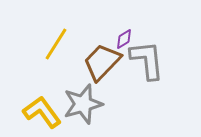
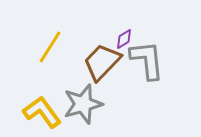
yellow line: moved 6 px left, 3 px down
